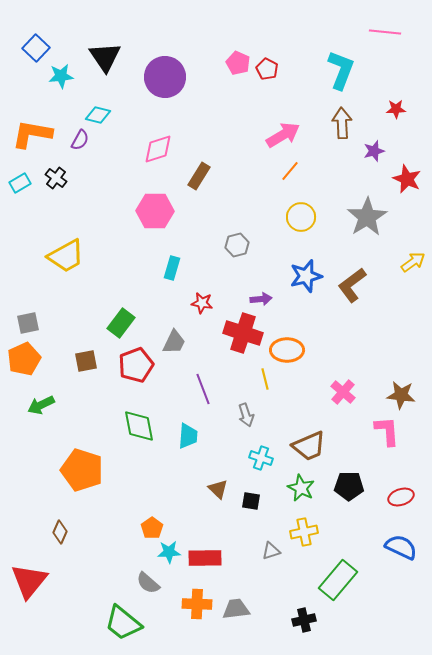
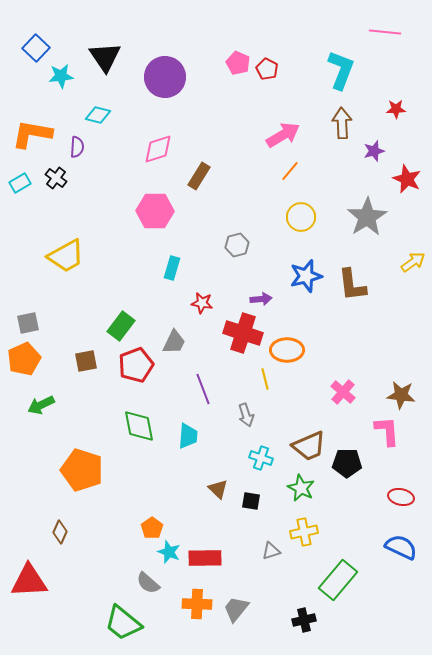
purple semicircle at (80, 140): moved 3 px left, 7 px down; rotated 25 degrees counterclockwise
brown L-shape at (352, 285): rotated 60 degrees counterclockwise
green rectangle at (121, 323): moved 3 px down
black pentagon at (349, 486): moved 2 px left, 23 px up
red ellipse at (401, 497): rotated 30 degrees clockwise
cyan star at (169, 552): rotated 25 degrees clockwise
red triangle at (29, 581): rotated 48 degrees clockwise
gray trapezoid at (236, 609): rotated 44 degrees counterclockwise
